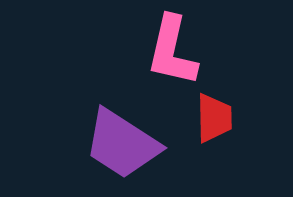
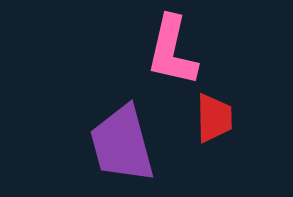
purple trapezoid: rotated 42 degrees clockwise
